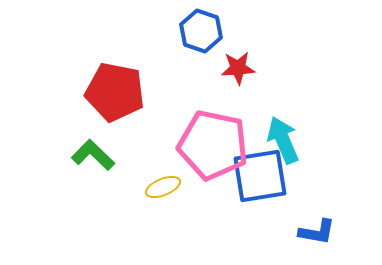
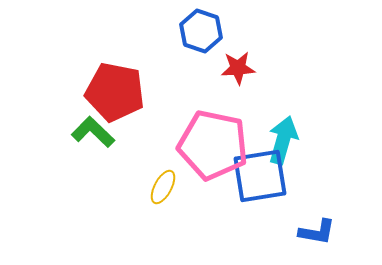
cyan arrow: rotated 39 degrees clockwise
green L-shape: moved 23 px up
yellow ellipse: rotated 40 degrees counterclockwise
